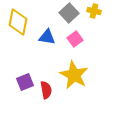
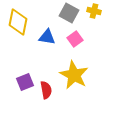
gray square: rotated 18 degrees counterclockwise
